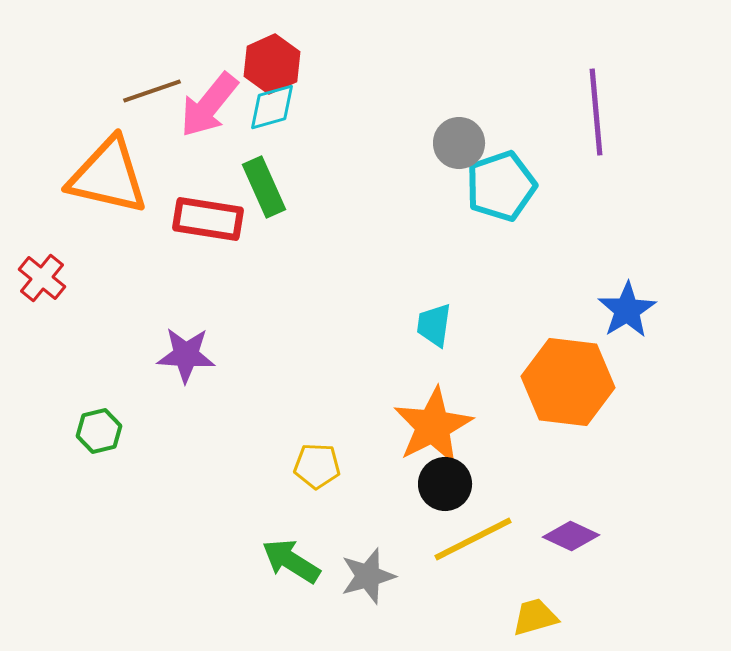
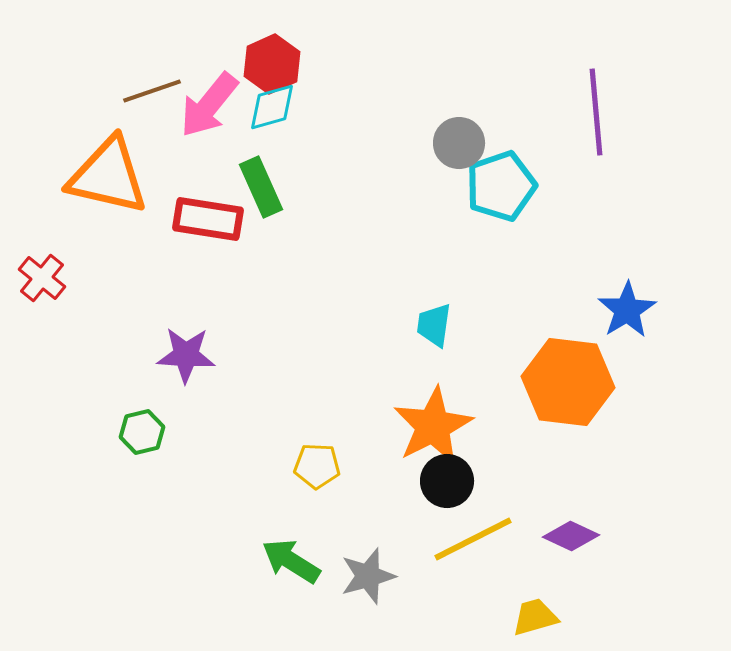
green rectangle: moved 3 px left
green hexagon: moved 43 px right, 1 px down
black circle: moved 2 px right, 3 px up
